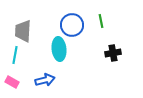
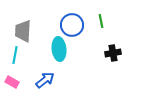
blue arrow: rotated 24 degrees counterclockwise
